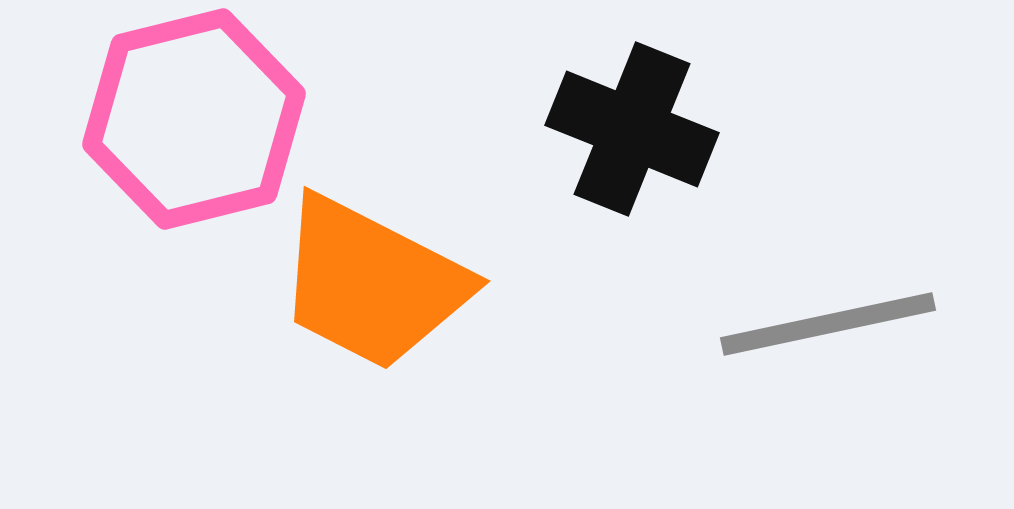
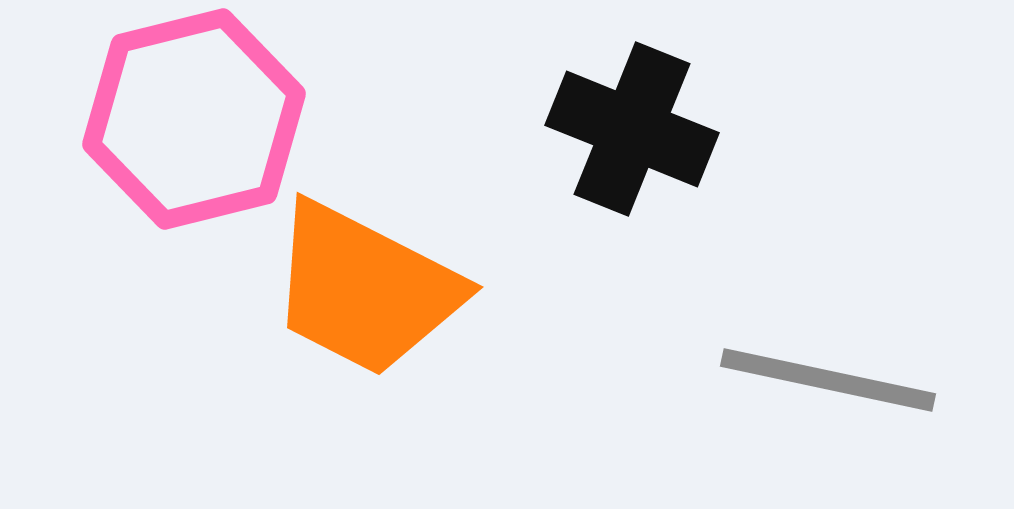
orange trapezoid: moved 7 px left, 6 px down
gray line: moved 56 px down; rotated 24 degrees clockwise
